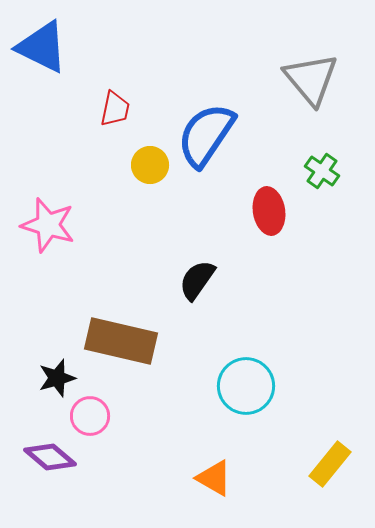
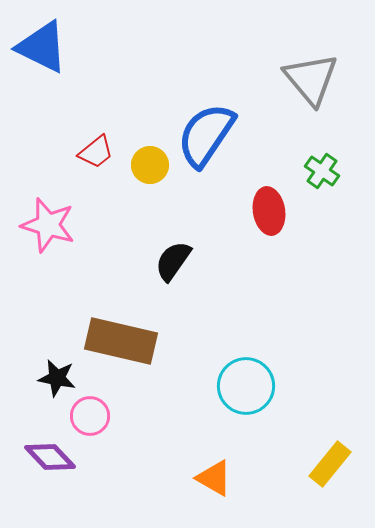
red trapezoid: moved 19 px left, 43 px down; rotated 39 degrees clockwise
black semicircle: moved 24 px left, 19 px up
black star: rotated 27 degrees clockwise
purple diamond: rotated 6 degrees clockwise
